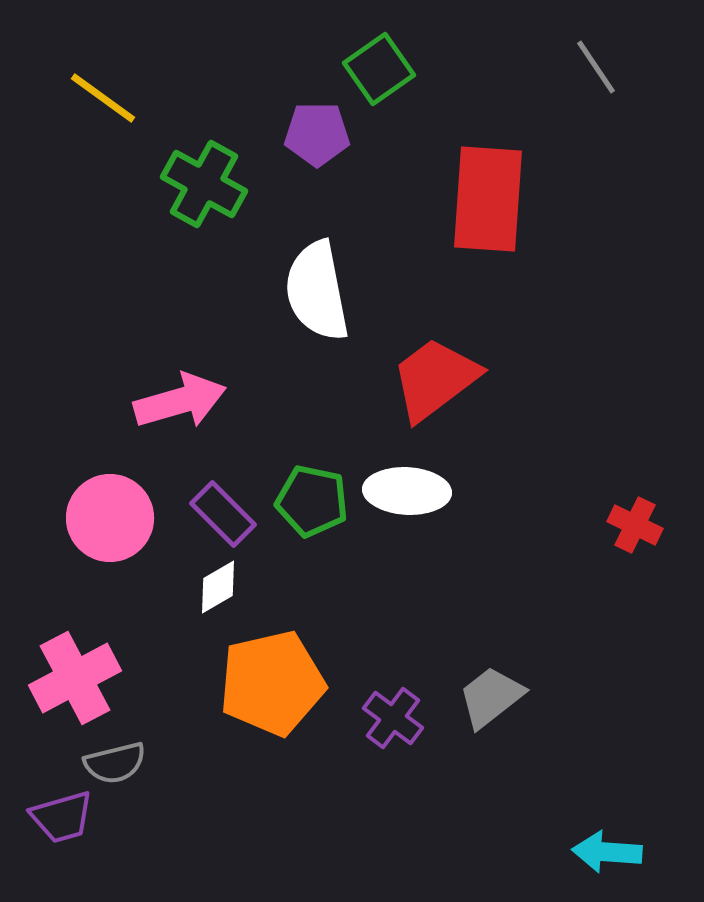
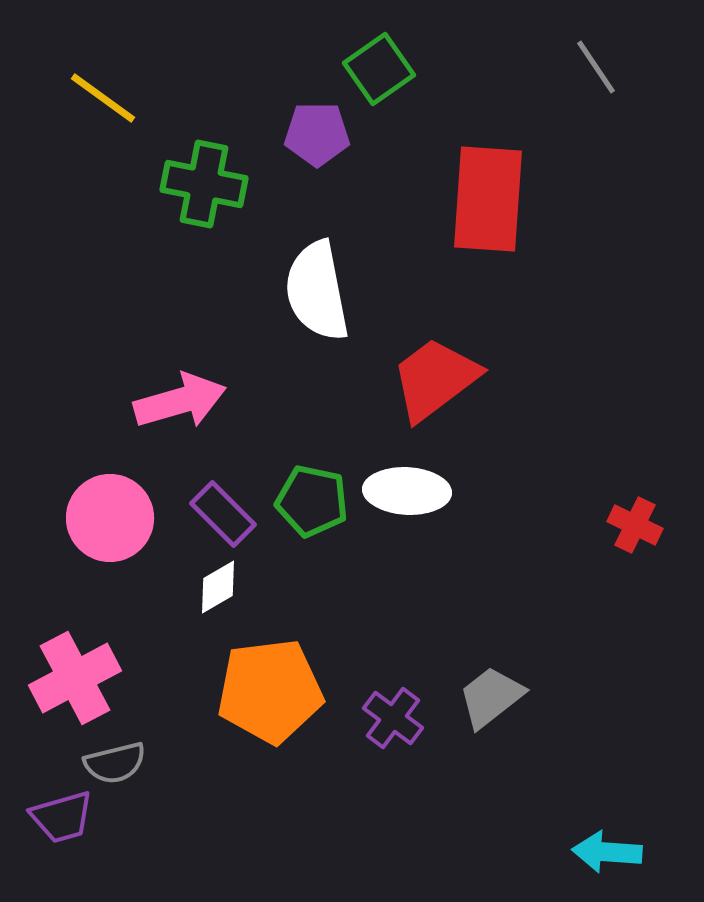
green cross: rotated 18 degrees counterclockwise
orange pentagon: moved 2 px left, 8 px down; rotated 6 degrees clockwise
